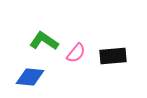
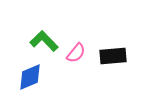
green L-shape: rotated 12 degrees clockwise
blue diamond: rotated 28 degrees counterclockwise
